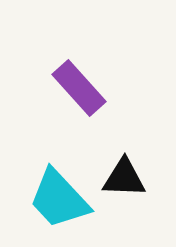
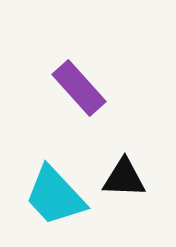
cyan trapezoid: moved 4 px left, 3 px up
